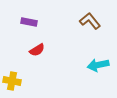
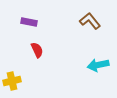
red semicircle: rotated 84 degrees counterclockwise
yellow cross: rotated 24 degrees counterclockwise
